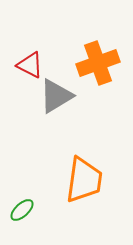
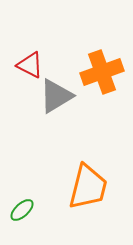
orange cross: moved 4 px right, 9 px down
orange trapezoid: moved 4 px right, 7 px down; rotated 6 degrees clockwise
